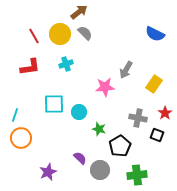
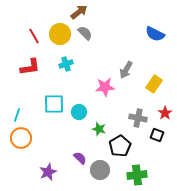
cyan line: moved 2 px right
